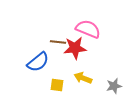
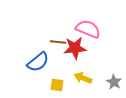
gray star: moved 4 px up; rotated 28 degrees counterclockwise
